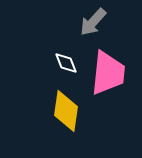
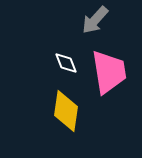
gray arrow: moved 2 px right, 2 px up
pink trapezoid: moved 1 px right, 1 px up; rotated 15 degrees counterclockwise
